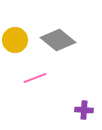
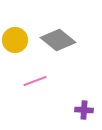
pink line: moved 3 px down
